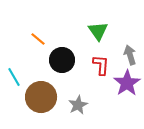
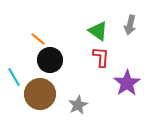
green triangle: rotated 20 degrees counterclockwise
gray arrow: moved 30 px up; rotated 150 degrees counterclockwise
black circle: moved 12 px left
red L-shape: moved 8 px up
brown circle: moved 1 px left, 3 px up
